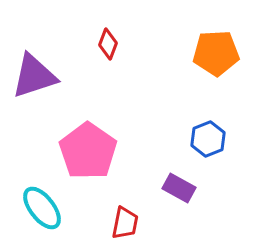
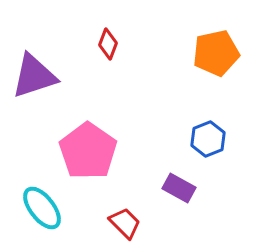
orange pentagon: rotated 9 degrees counterclockwise
red trapezoid: rotated 56 degrees counterclockwise
